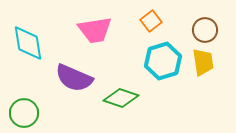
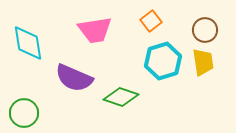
green diamond: moved 1 px up
